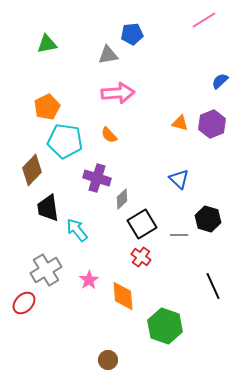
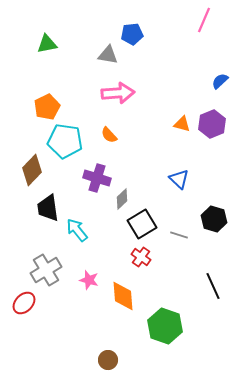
pink line: rotated 35 degrees counterclockwise
gray triangle: rotated 20 degrees clockwise
orange triangle: moved 2 px right, 1 px down
black hexagon: moved 6 px right
gray line: rotated 18 degrees clockwise
pink star: rotated 24 degrees counterclockwise
